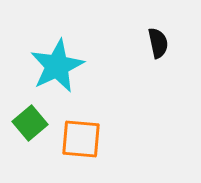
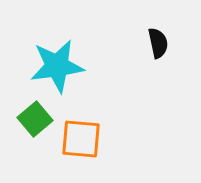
cyan star: rotated 18 degrees clockwise
green square: moved 5 px right, 4 px up
